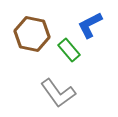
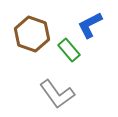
brown hexagon: rotated 8 degrees clockwise
gray L-shape: moved 1 px left, 1 px down
